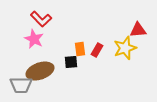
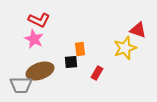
red L-shape: moved 2 px left, 1 px down; rotated 20 degrees counterclockwise
red triangle: rotated 24 degrees clockwise
red rectangle: moved 23 px down
